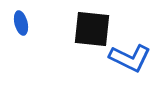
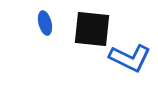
blue ellipse: moved 24 px right
